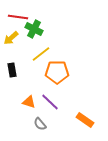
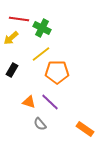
red line: moved 1 px right, 2 px down
green cross: moved 8 px right, 1 px up
black rectangle: rotated 40 degrees clockwise
orange rectangle: moved 9 px down
